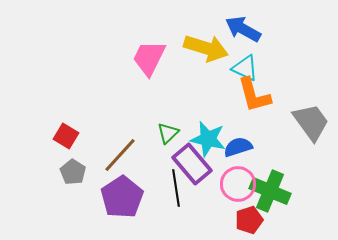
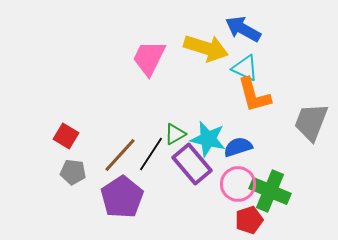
gray trapezoid: rotated 123 degrees counterclockwise
green triangle: moved 7 px right, 1 px down; rotated 15 degrees clockwise
gray pentagon: rotated 25 degrees counterclockwise
black line: moved 25 px left, 34 px up; rotated 42 degrees clockwise
